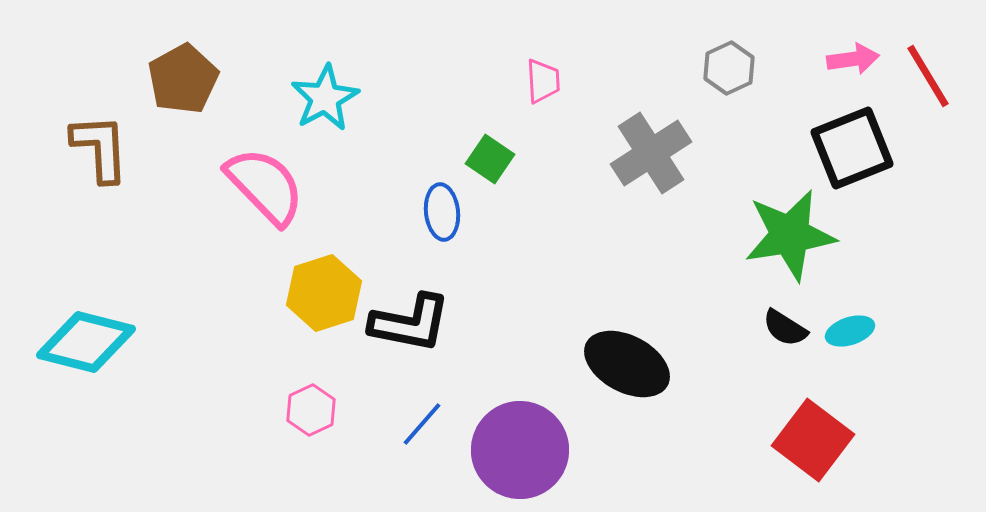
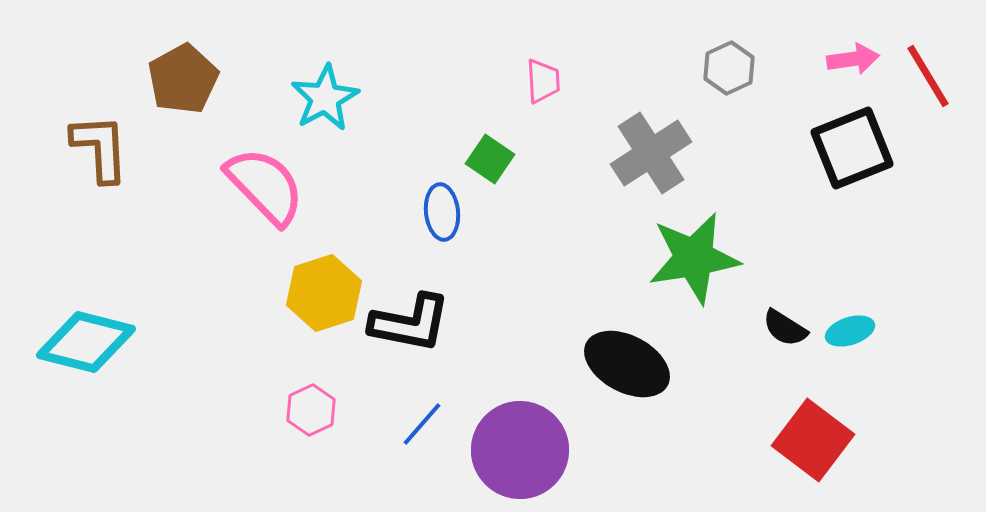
green star: moved 96 px left, 23 px down
